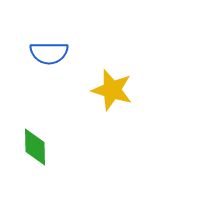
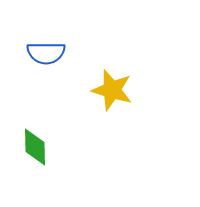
blue semicircle: moved 3 px left
